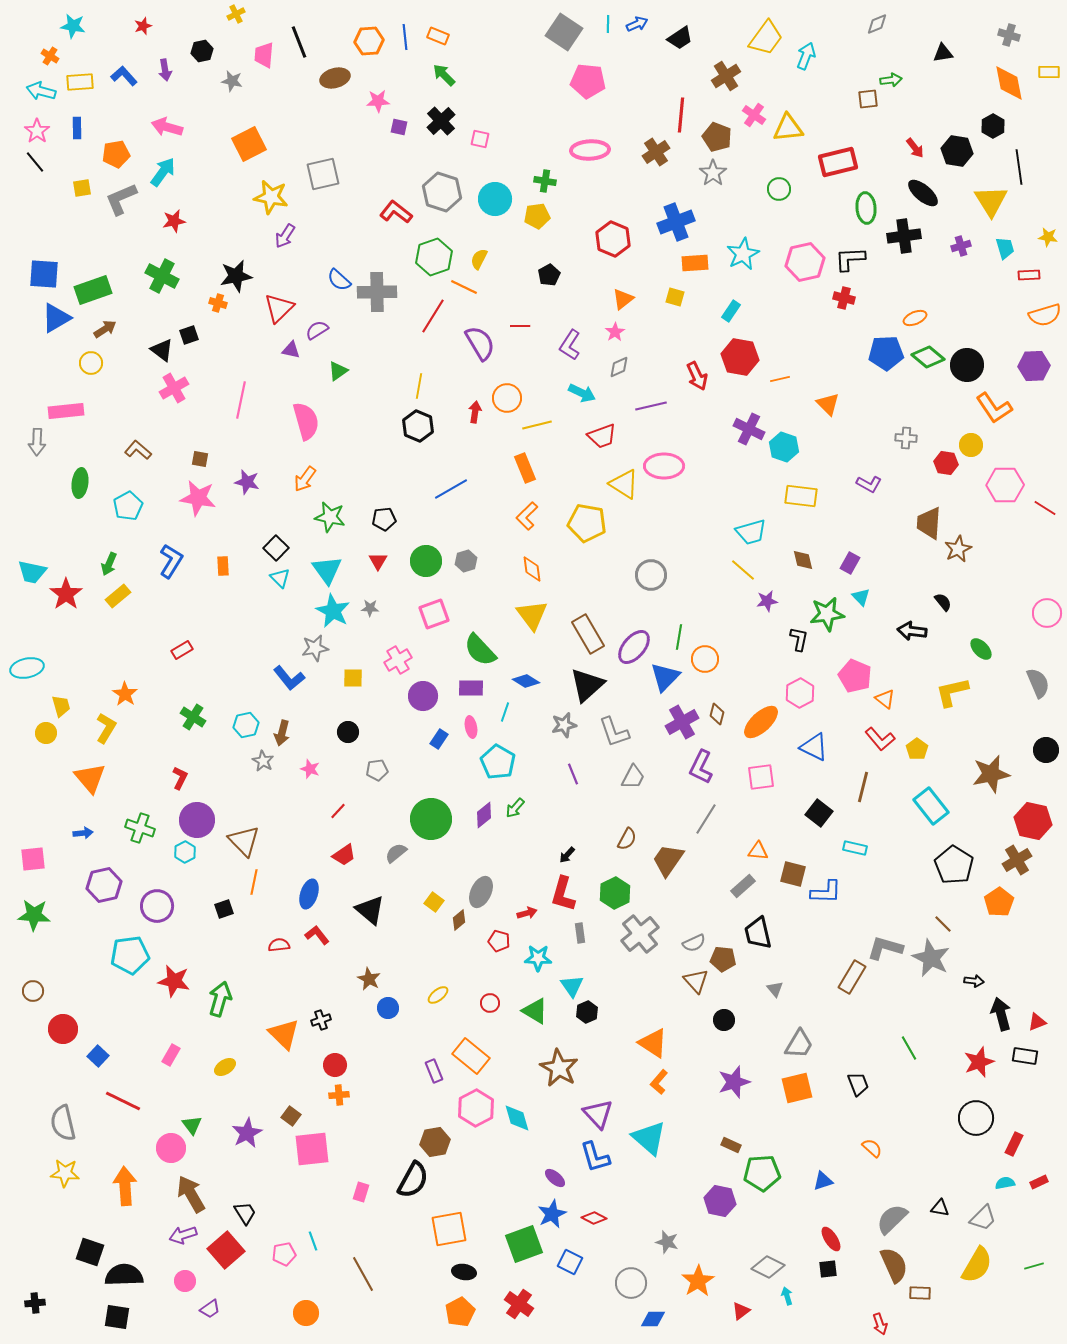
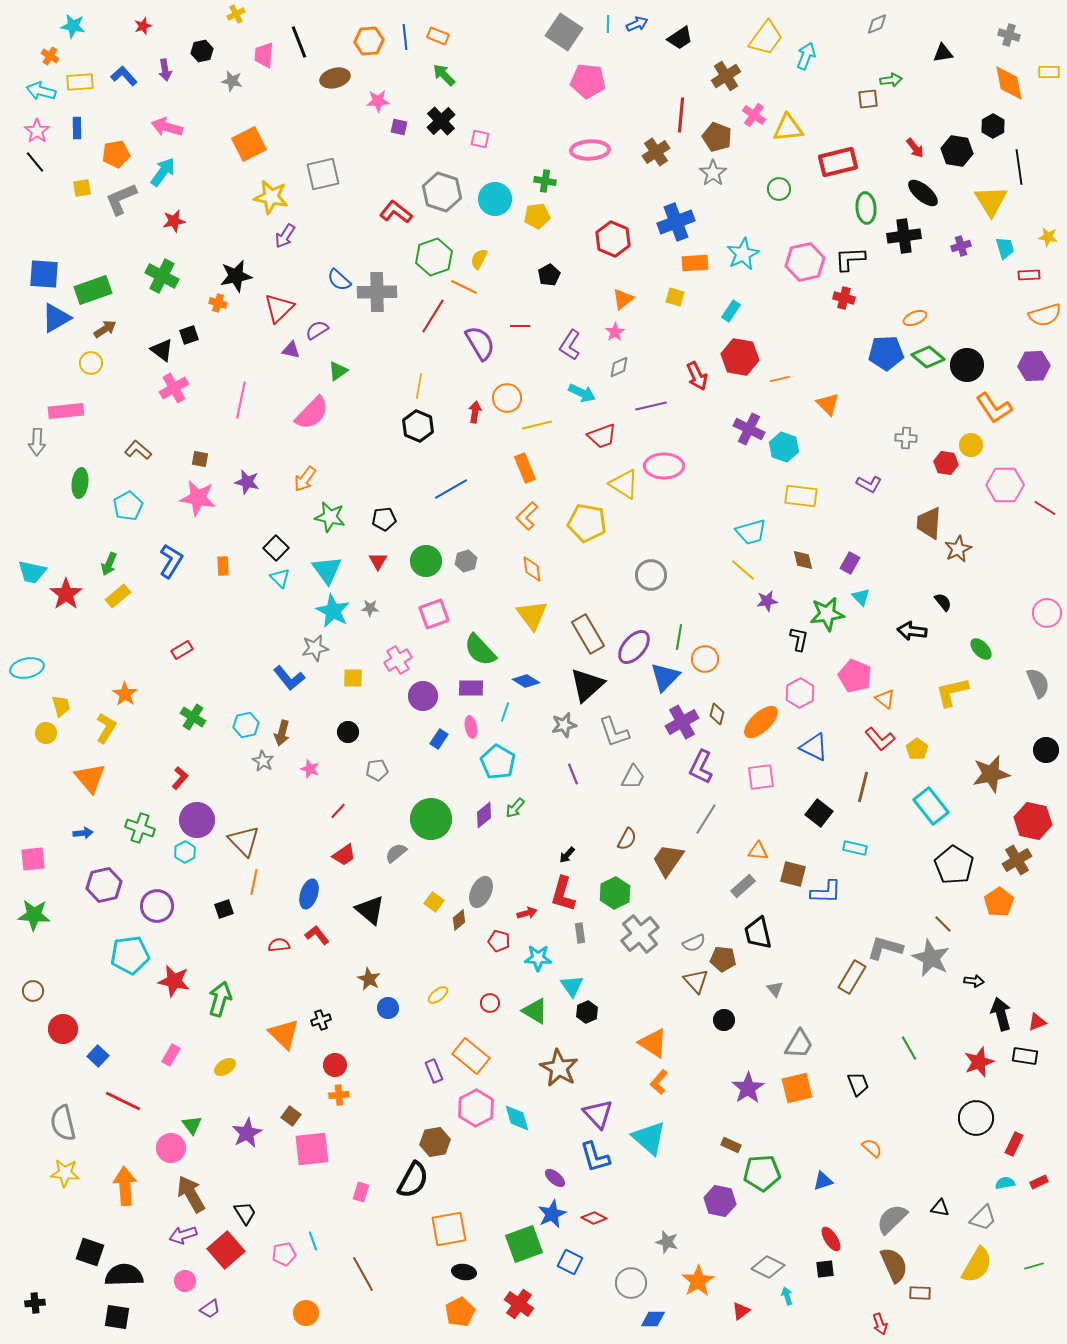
pink semicircle at (306, 421): moved 6 px right, 8 px up; rotated 60 degrees clockwise
red L-shape at (180, 778): rotated 15 degrees clockwise
purple star at (734, 1082): moved 14 px right, 6 px down; rotated 16 degrees counterclockwise
black square at (828, 1269): moved 3 px left
